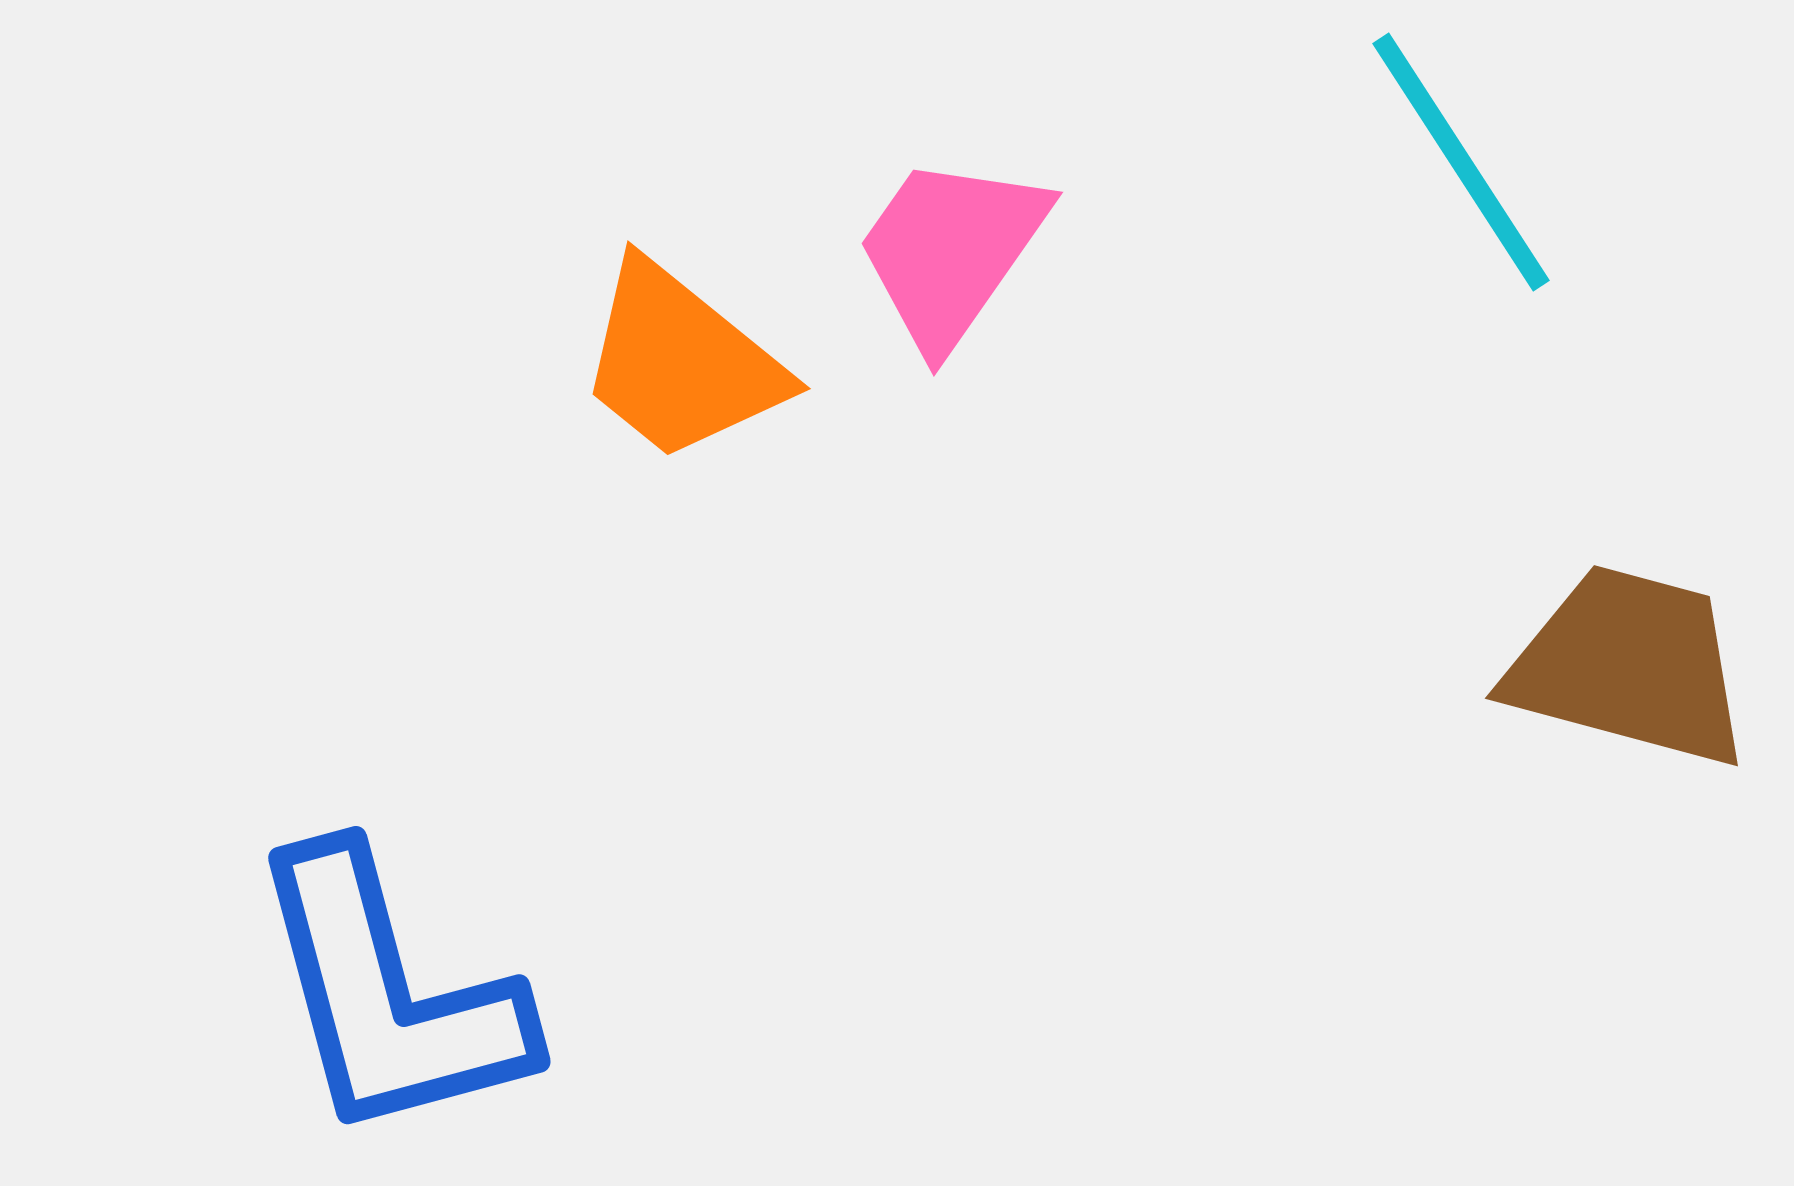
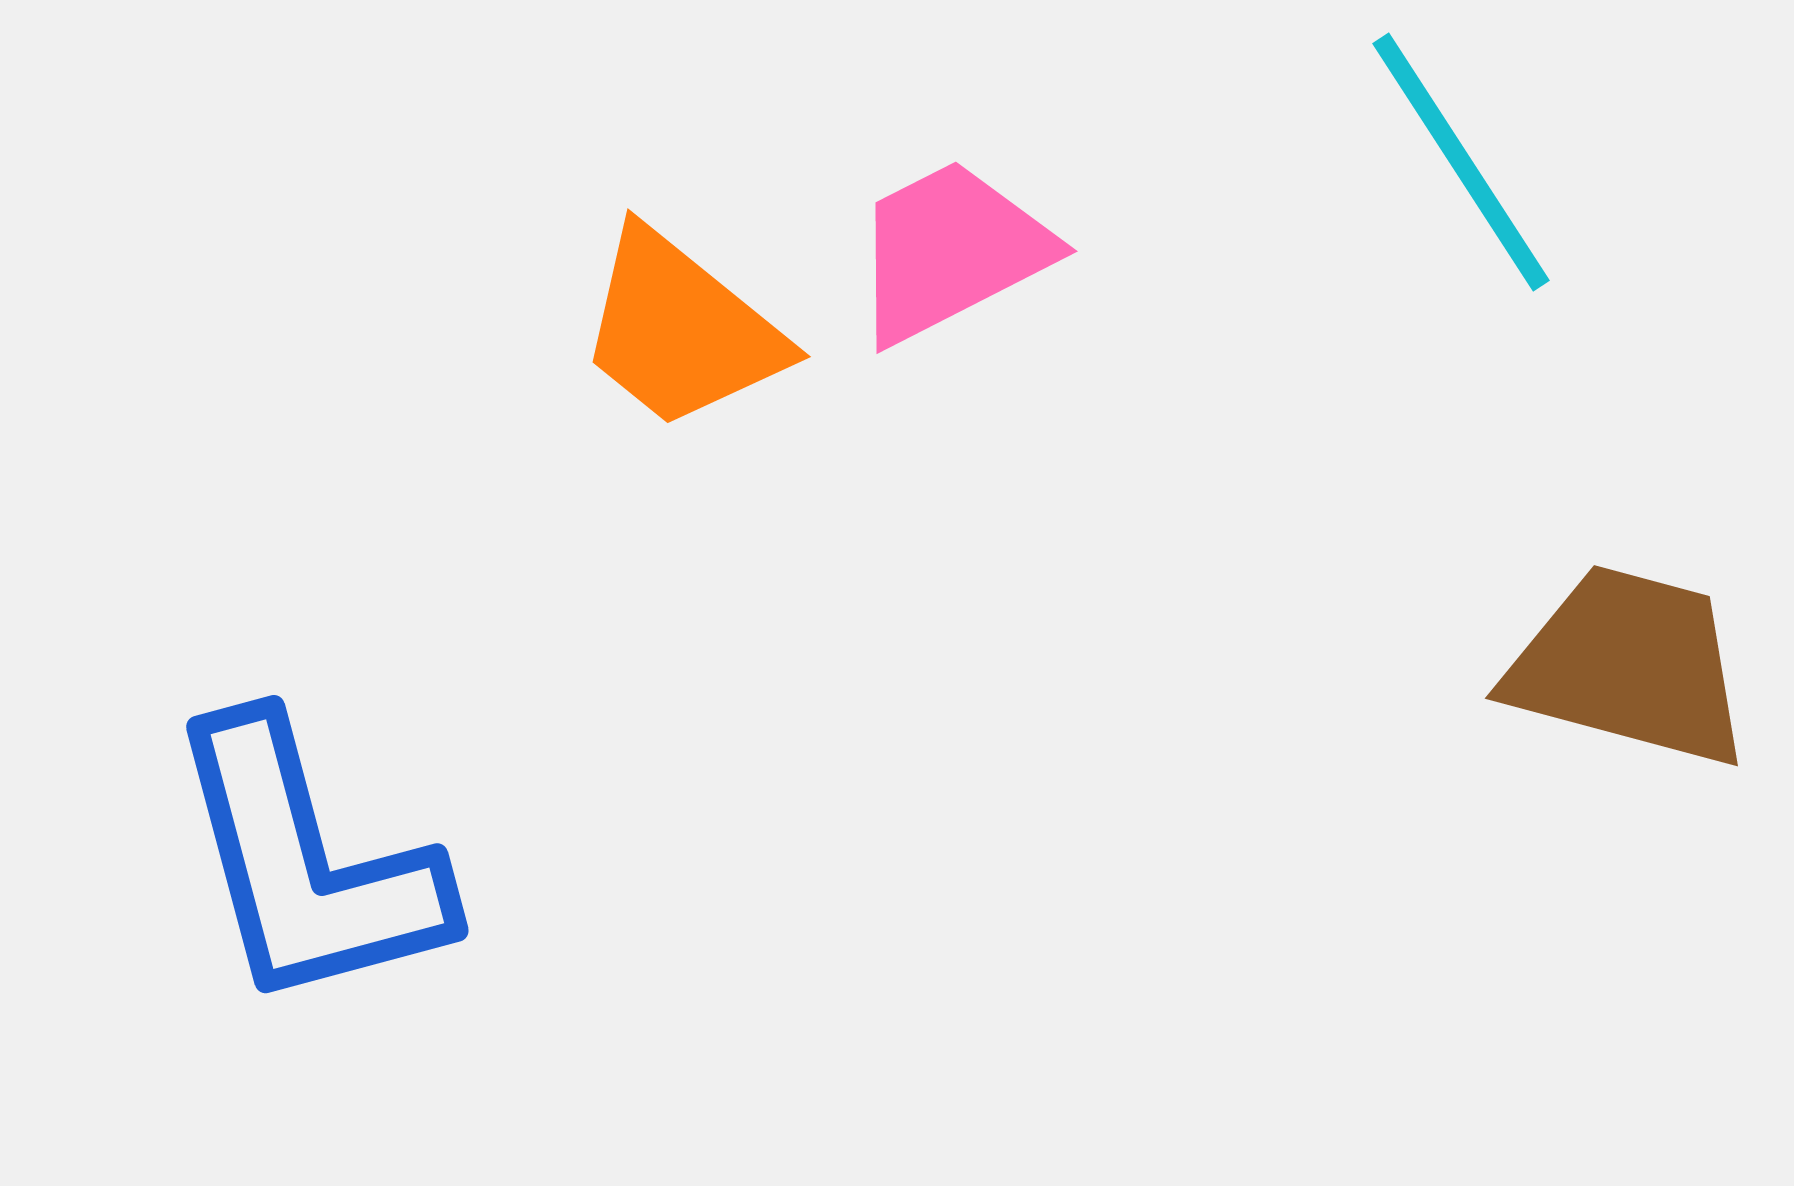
pink trapezoid: rotated 28 degrees clockwise
orange trapezoid: moved 32 px up
blue L-shape: moved 82 px left, 131 px up
